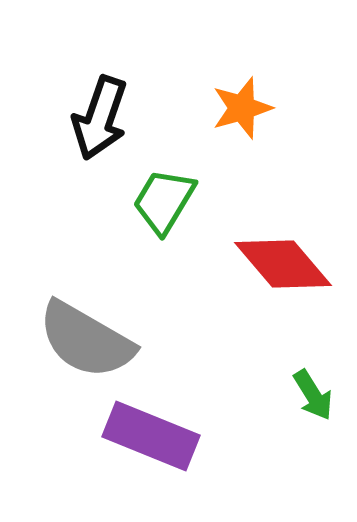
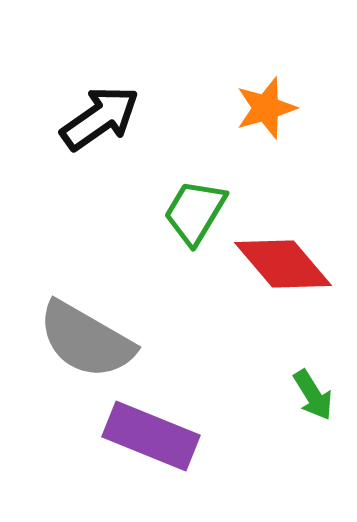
orange star: moved 24 px right
black arrow: rotated 144 degrees counterclockwise
green trapezoid: moved 31 px right, 11 px down
